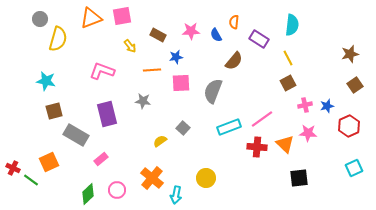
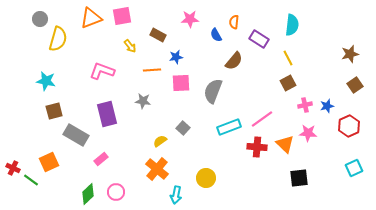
pink star at (191, 31): moved 1 px left, 12 px up
orange cross at (152, 178): moved 5 px right, 9 px up
pink circle at (117, 190): moved 1 px left, 2 px down
